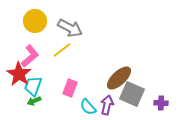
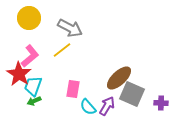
yellow circle: moved 6 px left, 3 px up
pink rectangle: moved 3 px right, 1 px down; rotated 12 degrees counterclockwise
purple arrow: moved 1 px down; rotated 18 degrees clockwise
